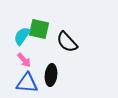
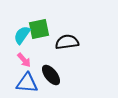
green square: rotated 25 degrees counterclockwise
cyan semicircle: moved 1 px up
black semicircle: rotated 125 degrees clockwise
black ellipse: rotated 45 degrees counterclockwise
